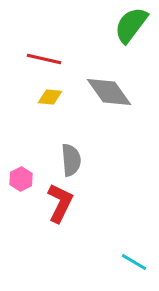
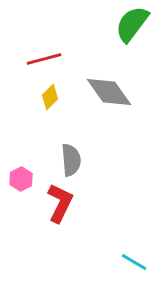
green semicircle: moved 1 px right, 1 px up
red line: rotated 28 degrees counterclockwise
yellow diamond: rotated 50 degrees counterclockwise
